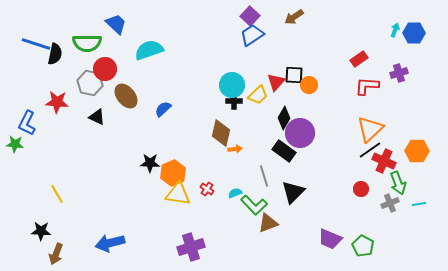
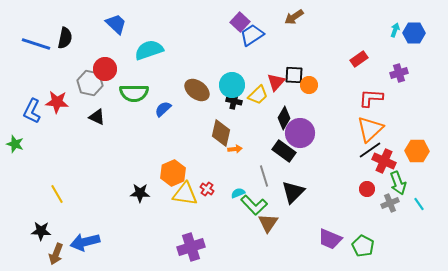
purple square at (250, 16): moved 10 px left, 6 px down
green semicircle at (87, 43): moved 47 px right, 50 px down
black semicircle at (55, 54): moved 10 px right, 16 px up
red L-shape at (367, 86): moved 4 px right, 12 px down
brown ellipse at (126, 96): moved 71 px right, 6 px up; rotated 15 degrees counterclockwise
black cross at (234, 101): rotated 14 degrees clockwise
blue L-shape at (27, 123): moved 5 px right, 12 px up
green star at (15, 144): rotated 12 degrees clockwise
black star at (150, 163): moved 10 px left, 30 px down
red circle at (361, 189): moved 6 px right
cyan semicircle at (235, 193): moved 3 px right
yellow triangle at (178, 194): moved 7 px right
cyan line at (419, 204): rotated 64 degrees clockwise
brown triangle at (268, 223): rotated 35 degrees counterclockwise
blue arrow at (110, 243): moved 25 px left, 1 px up
